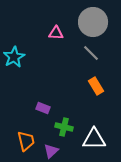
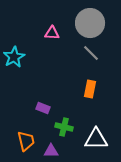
gray circle: moved 3 px left, 1 px down
pink triangle: moved 4 px left
orange rectangle: moved 6 px left, 3 px down; rotated 42 degrees clockwise
white triangle: moved 2 px right
purple triangle: rotated 42 degrees clockwise
